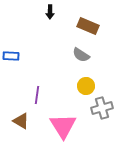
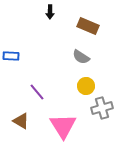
gray semicircle: moved 2 px down
purple line: moved 3 px up; rotated 48 degrees counterclockwise
